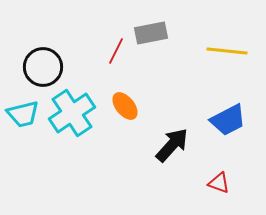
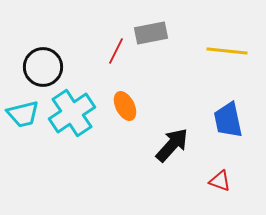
orange ellipse: rotated 12 degrees clockwise
blue trapezoid: rotated 105 degrees clockwise
red triangle: moved 1 px right, 2 px up
